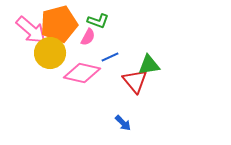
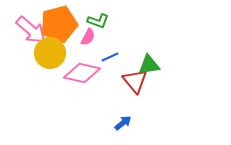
blue arrow: rotated 84 degrees counterclockwise
